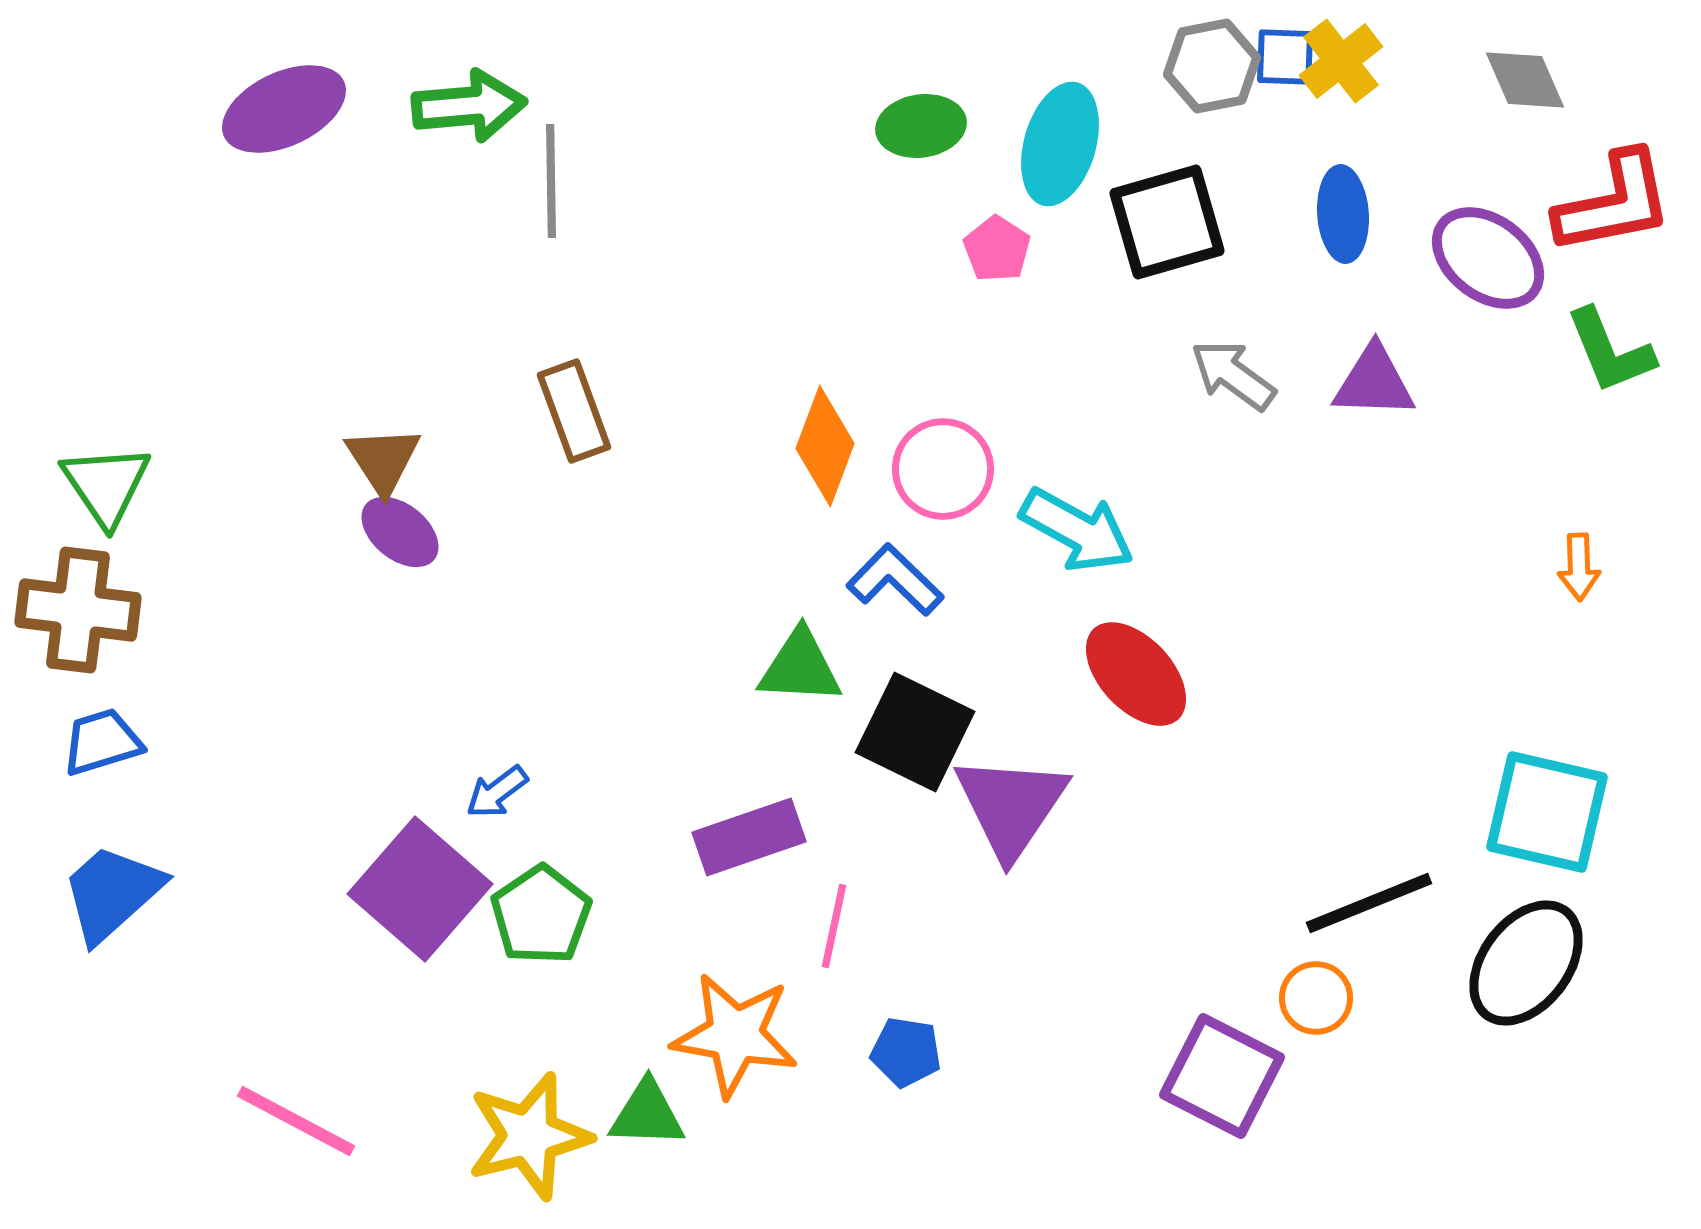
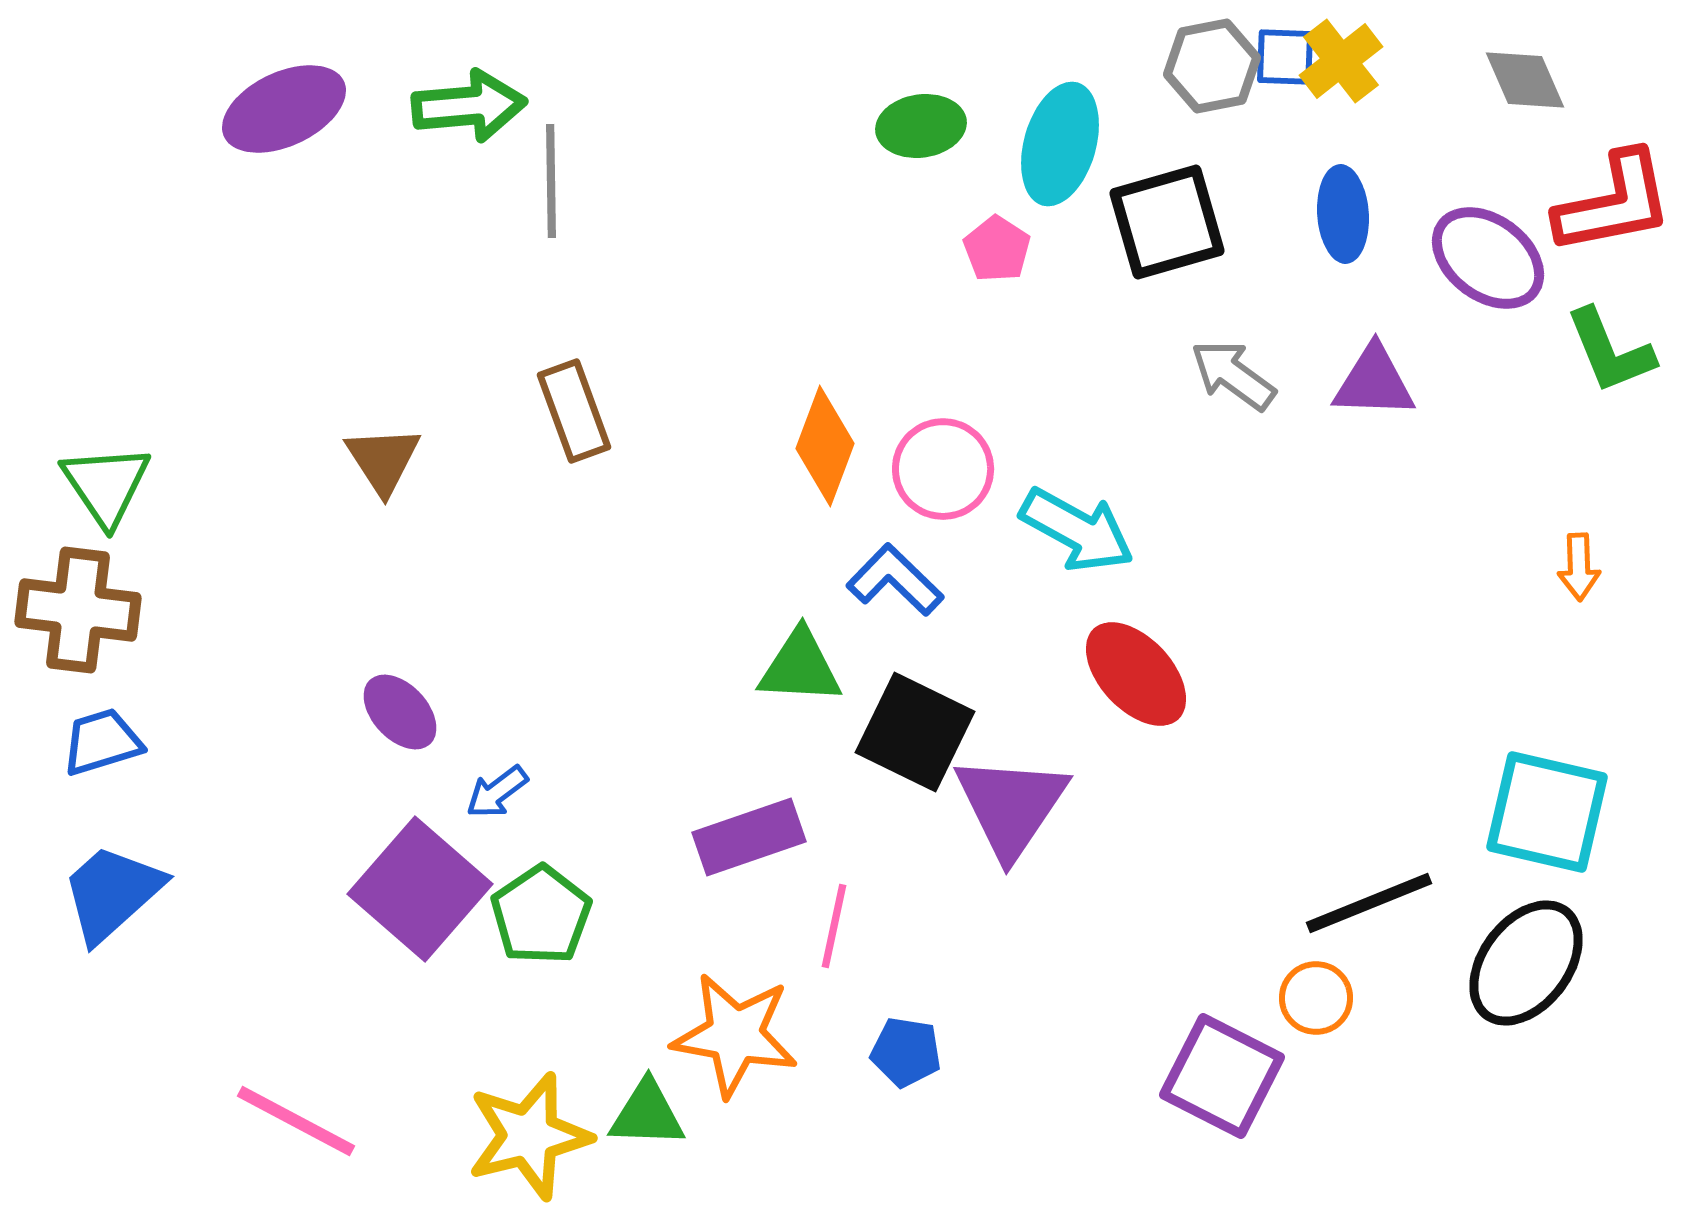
purple ellipse at (400, 532): moved 180 px down; rotated 8 degrees clockwise
